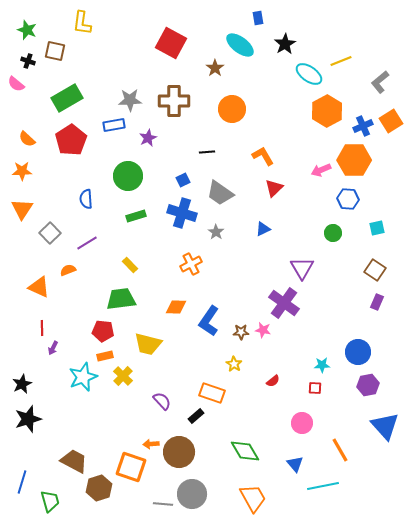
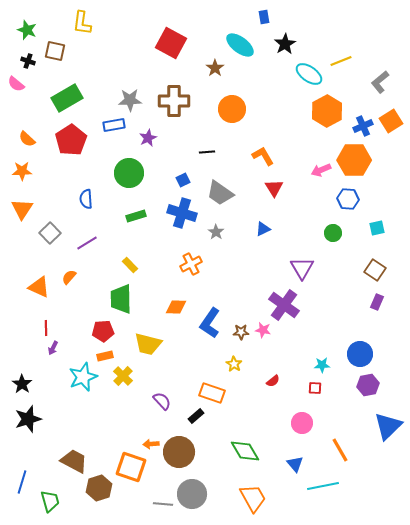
blue rectangle at (258, 18): moved 6 px right, 1 px up
green circle at (128, 176): moved 1 px right, 3 px up
red triangle at (274, 188): rotated 18 degrees counterclockwise
orange semicircle at (68, 270): moved 1 px right, 7 px down; rotated 28 degrees counterclockwise
green trapezoid at (121, 299): rotated 84 degrees counterclockwise
purple cross at (284, 303): moved 2 px down
blue L-shape at (209, 321): moved 1 px right, 2 px down
red line at (42, 328): moved 4 px right
red pentagon at (103, 331): rotated 10 degrees counterclockwise
blue circle at (358, 352): moved 2 px right, 2 px down
black star at (22, 384): rotated 12 degrees counterclockwise
blue triangle at (385, 426): moved 3 px right; rotated 28 degrees clockwise
